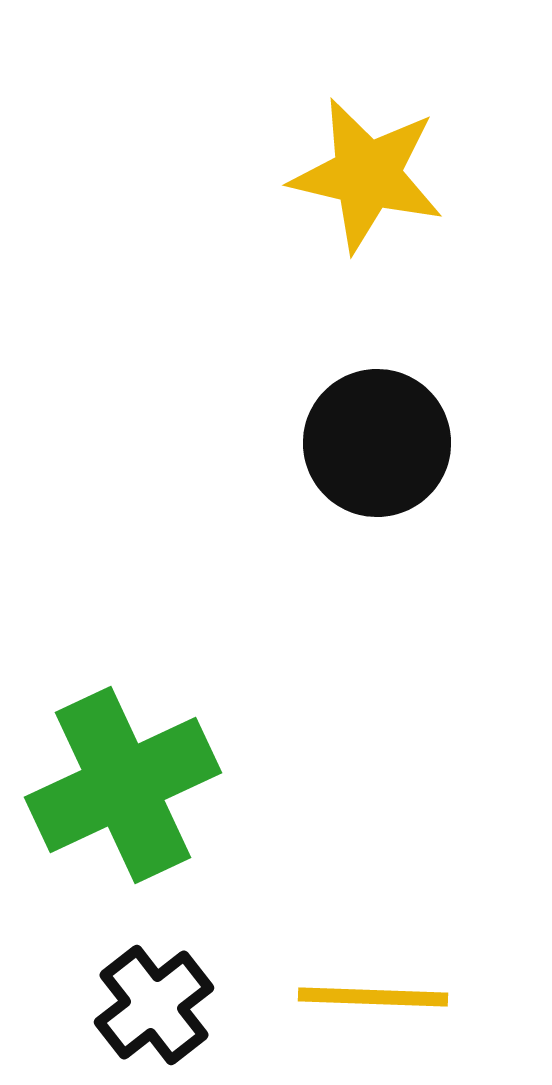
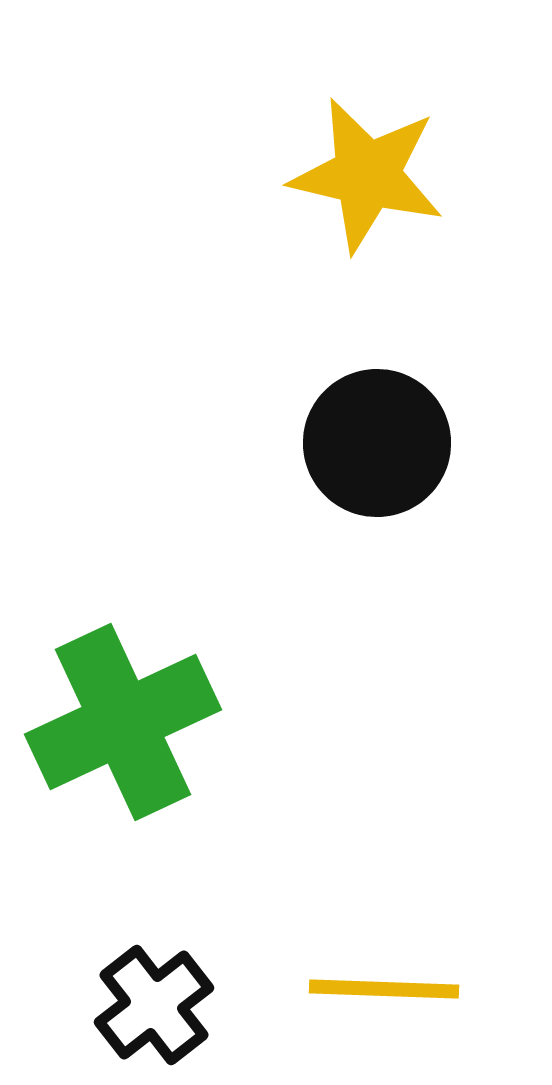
green cross: moved 63 px up
yellow line: moved 11 px right, 8 px up
